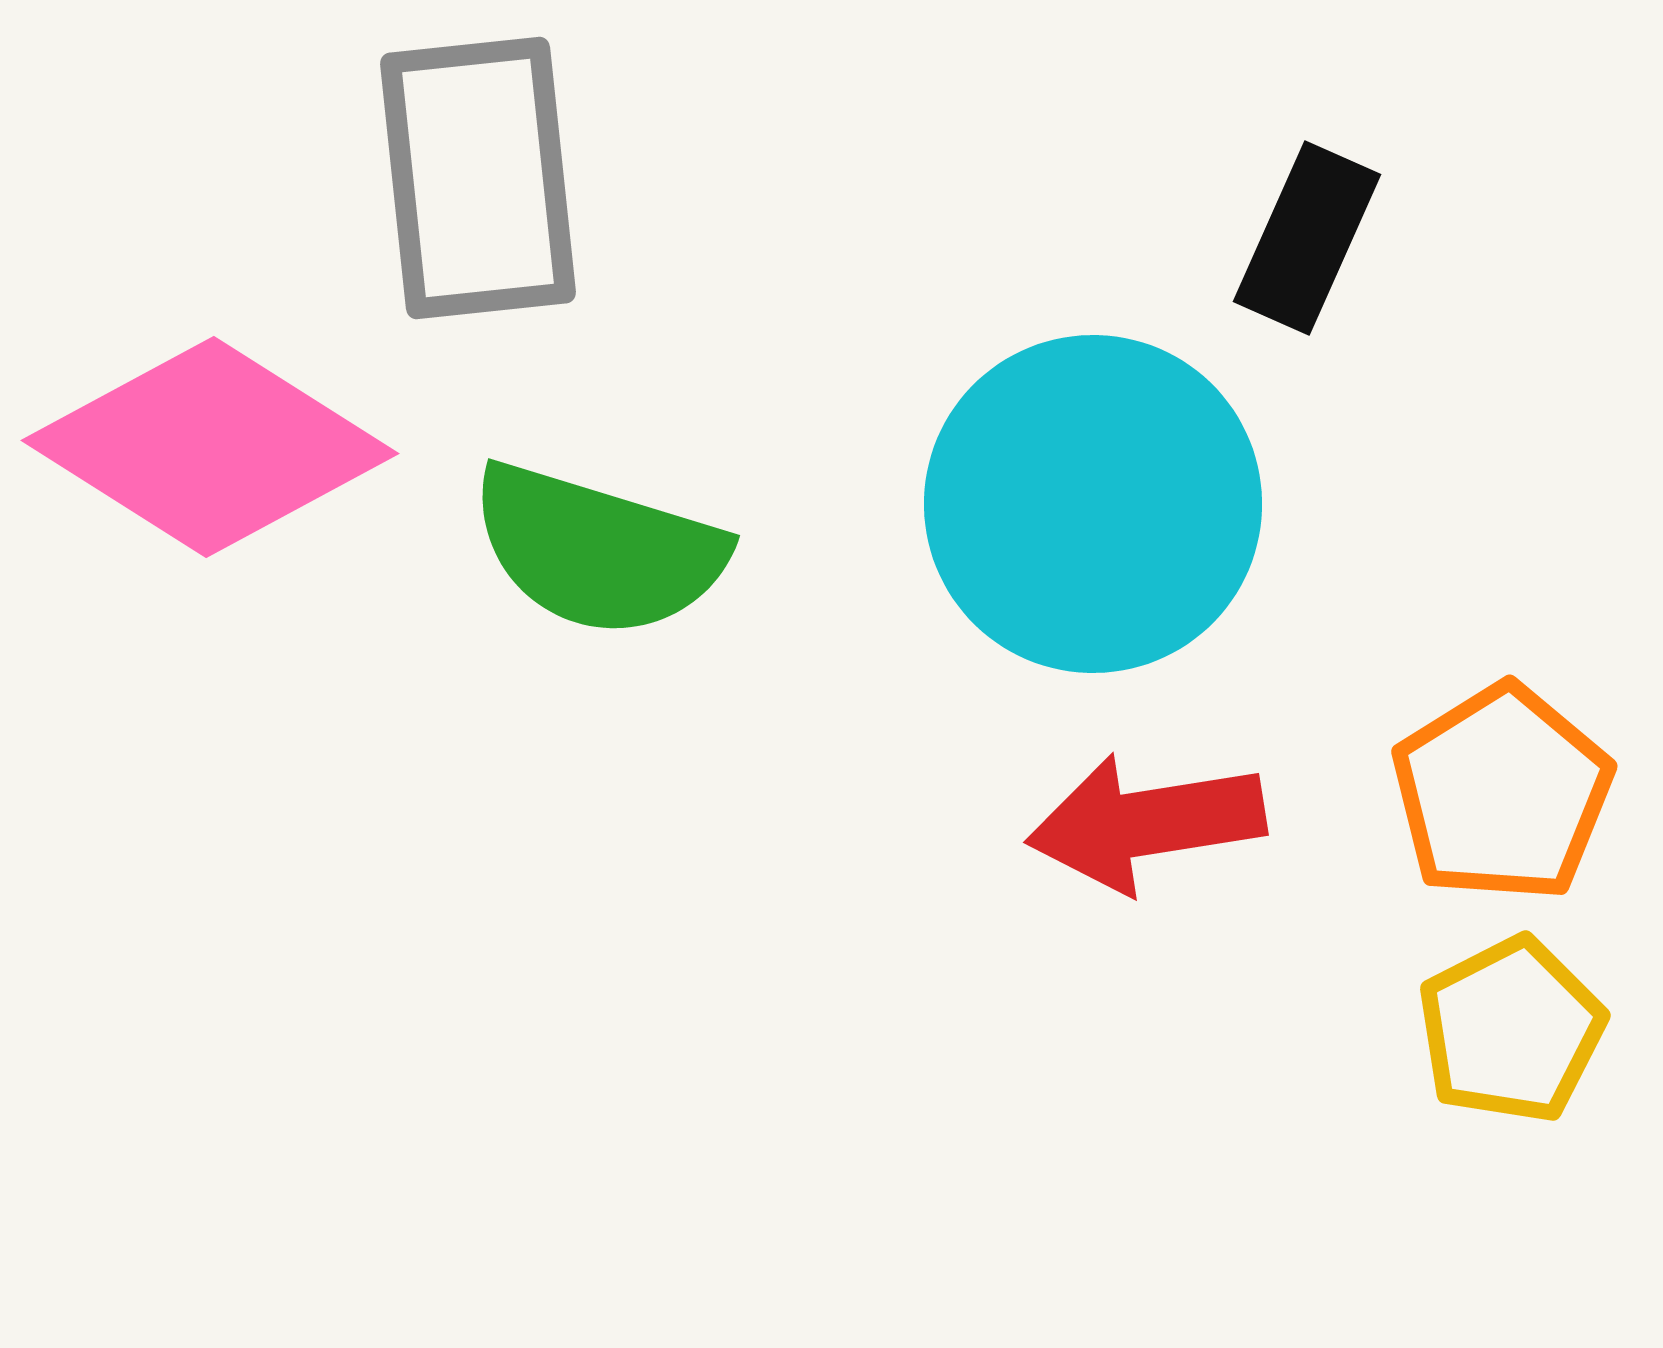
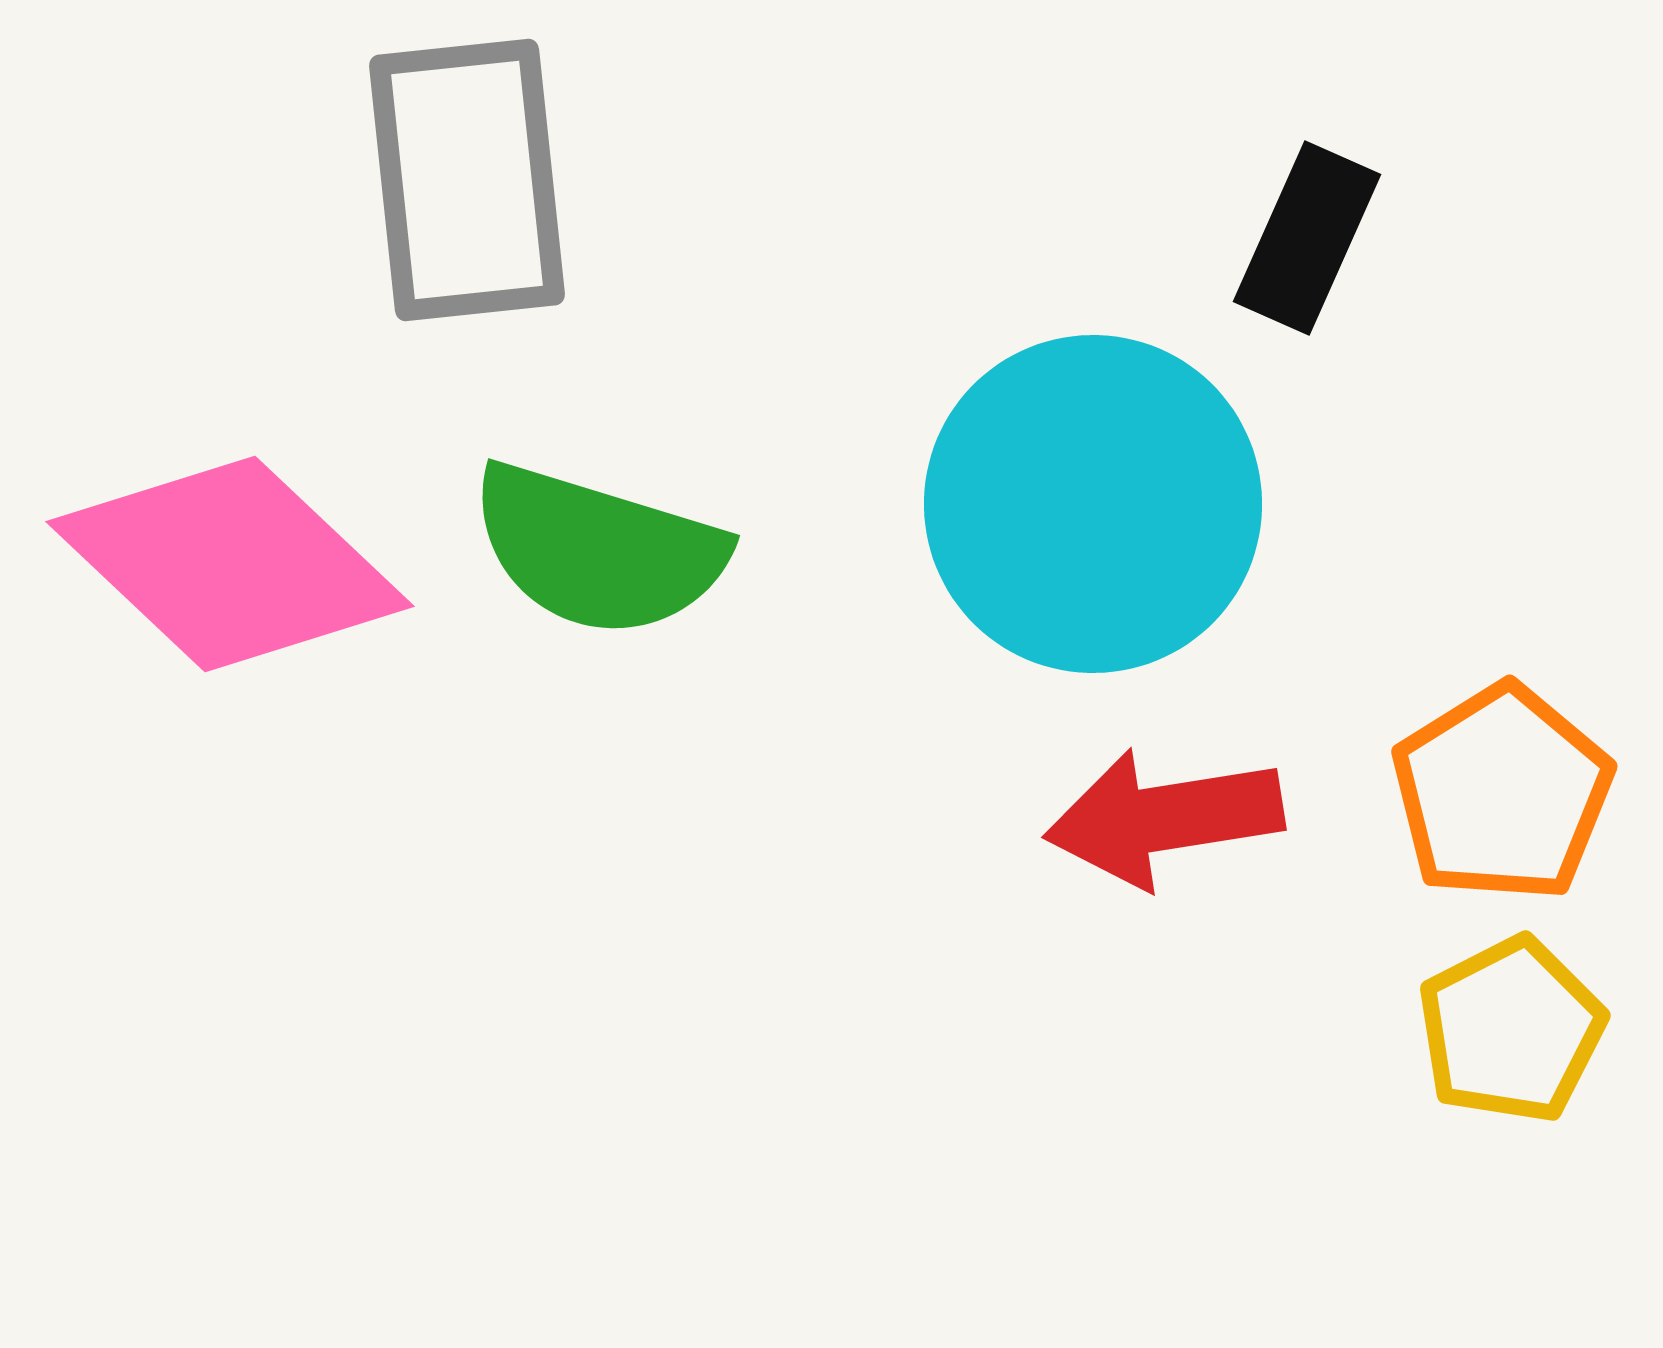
gray rectangle: moved 11 px left, 2 px down
pink diamond: moved 20 px right, 117 px down; rotated 11 degrees clockwise
red arrow: moved 18 px right, 5 px up
